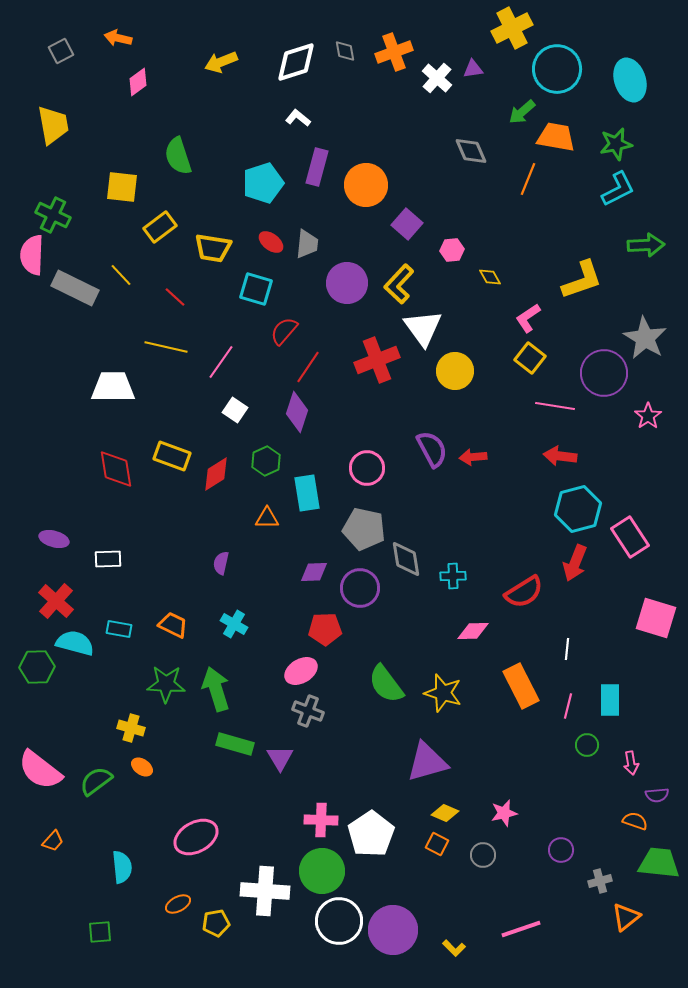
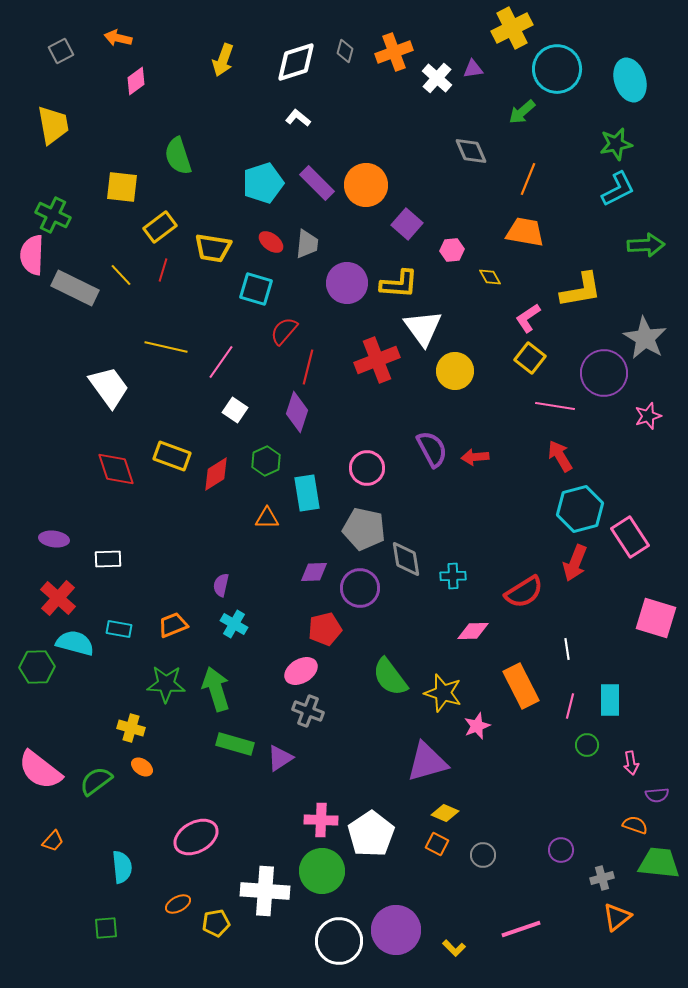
gray diamond at (345, 51): rotated 25 degrees clockwise
yellow arrow at (221, 62): moved 2 px right, 2 px up; rotated 48 degrees counterclockwise
pink diamond at (138, 82): moved 2 px left, 1 px up
orange trapezoid at (556, 137): moved 31 px left, 95 px down
purple rectangle at (317, 167): moved 16 px down; rotated 60 degrees counterclockwise
yellow L-shape at (582, 280): moved 1 px left, 10 px down; rotated 9 degrees clockwise
yellow L-shape at (399, 284): rotated 129 degrees counterclockwise
red line at (175, 297): moved 12 px left, 27 px up; rotated 65 degrees clockwise
red line at (308, 367): rotated 20 degrees counterclockwise
white trapezoid at (113, 387): moved 4 px left; rotated 54 degrees clockwise
pink star at (648, 416): rotated 16 degrees clockwise
red arrow at (560, 456): rotated 52 degrees clockwise
red arrow at (473, 457): moved 2 px right
red diamond at (116, 469): rotated 9 degrees counterclockwise
cyan hexagon at (578, 509): moved 2 px right
purple ellipse at (54, 539): rotated 8 degrees counterclockwise
purple semicircle at (221, 563): moved 22 px down
red cross at (56, 601): moved 2 px right, 3 px up
orange trapezoid at (173, 625): rotated 48 degrees counterclockwise
red pentagon at (325, 629): rotated 12 degrees counterclockwise
white line at (567, 649): rotated 15 degrees counterclockwise
green semicircle at (386, 684): moved 4 px right, 7 px up
pink line at (568, 706): moved 2 px right
purple triangle at (280, 758): rotated 28 degrees clockwise
pink star at (504, 813): moved 27 px left, 87 px up; rotated 8 degrees counterclockwise
orange semicircle at (635, 821): moved 4 px down
gray cross at (600, 881): moved 2 px right, 3 px up
orange triangle at (626, 917): moved 9 px left
white circle at (339, 921): moved 20 px down
purple circle at (393, 930): moved 3 px right
green square at (100, 932): moved 6 px right, 4 px up
